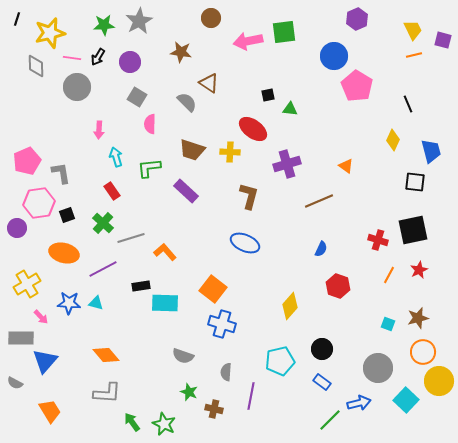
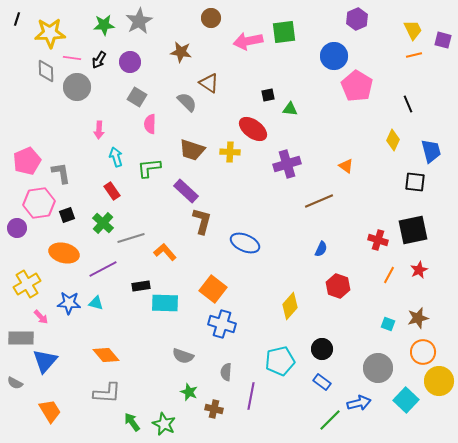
yellow star at (50, 33): rotated 12 degrees clockwise
black arrow at (98, 57): moved 1 px right, 3 px down
gray diamond at (36, 66): moved 10 px right, 5 px down
brown L-shape at (249, 196): moved 47 px left, 25 px down
